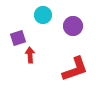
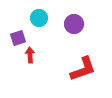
cyan circle: moved 4 px left, 3 px down
purple circle: moved 1 px right, 2 px up
red L-shape: moved 8 px right
